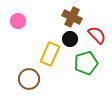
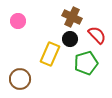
brown circle: moved 9 px left
